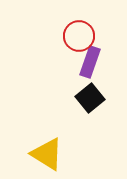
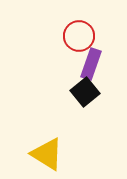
purple rectangle: moved 1 px right, 2 px down
black square: moved 5 px left, 6 px up
